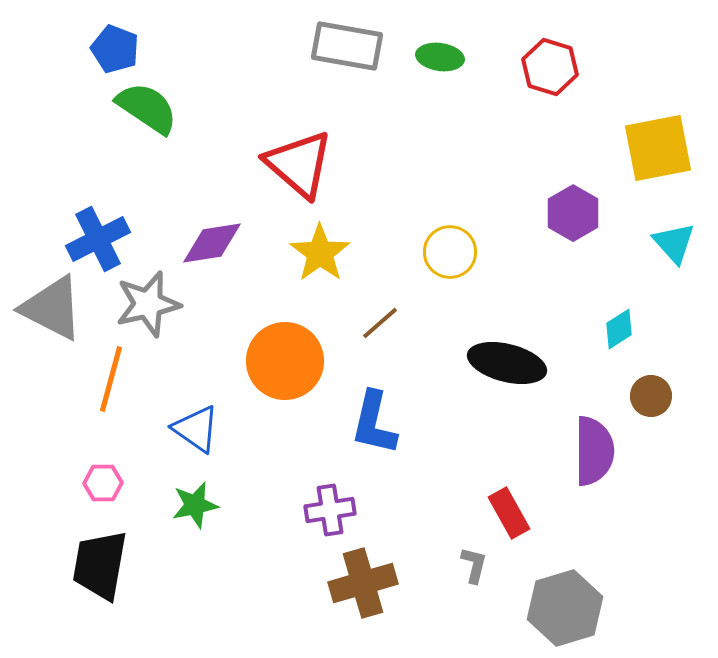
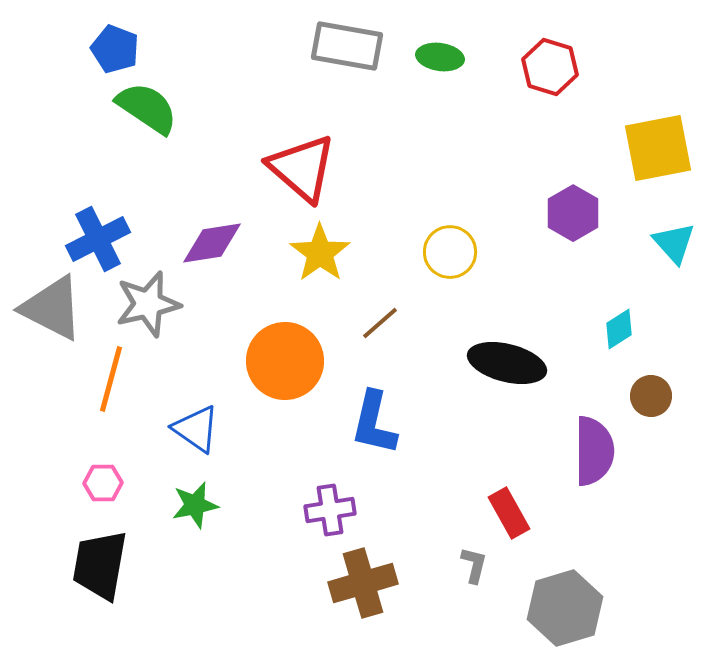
red triangle: moved 3 px right, 4 px down
